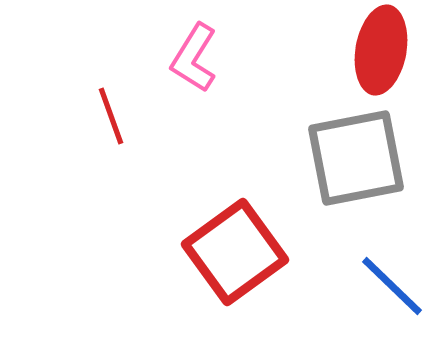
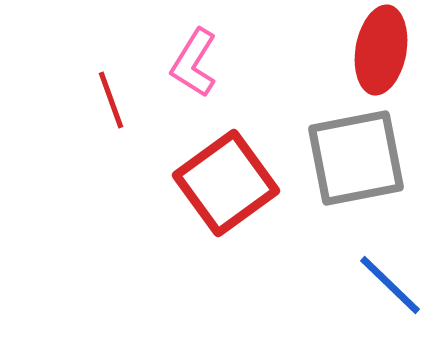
pink L-shape: moved 5 px down
red line: moved 16 px up
red square: moved 9 px left, 69 px up
blue line: moved 2 px left, 1 px up
